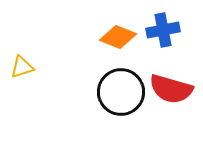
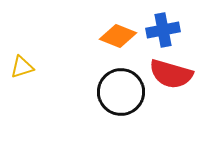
orange diamond: moved 1 px up
red semicircle: moved 15 px up
